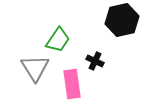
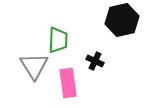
green trapezoid: rotated 32 degrees counterclockwise
gray triangle: moved 1 px left, 2 px up
pink rectangle: moved 4 px left, 1 px up
